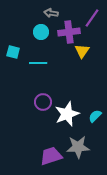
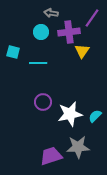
white star: moved 3 px right; rotated 10 degrees clockwise
